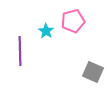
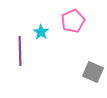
pink pentagon: rotated 10 degrees counterclockwise
cyan star: moved 5 px left, 1 px down
